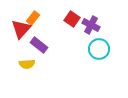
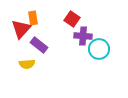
orange rectangle: rotated 48 degrees counterclockwise
purple cross: moved 8 px left, 11 px down; rotated 24 degrees counterclockwise
